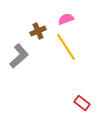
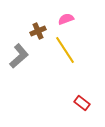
yellow line: moved 1 px left, 3 px down
